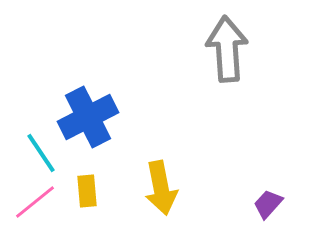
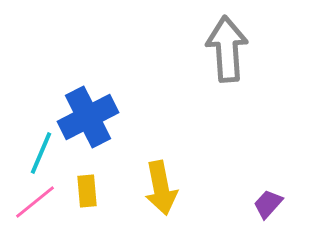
cyan line: rotated 57 degrees clockwise
